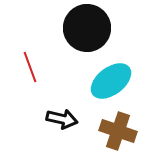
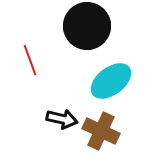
black circle: moved 2 px up
red line: moved 7 px up
brown cross: moved 17 px left; rotated 6 degrees clockwise
